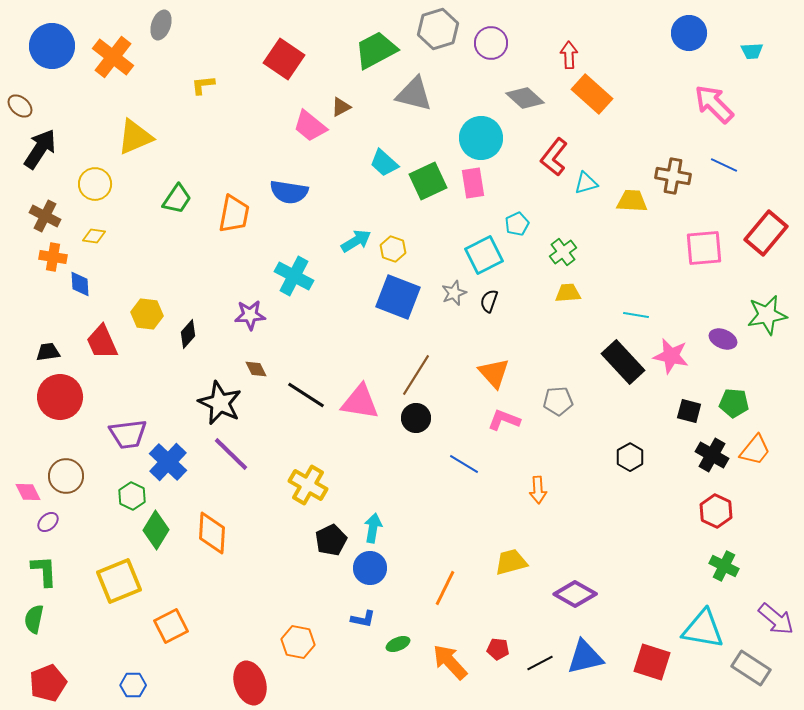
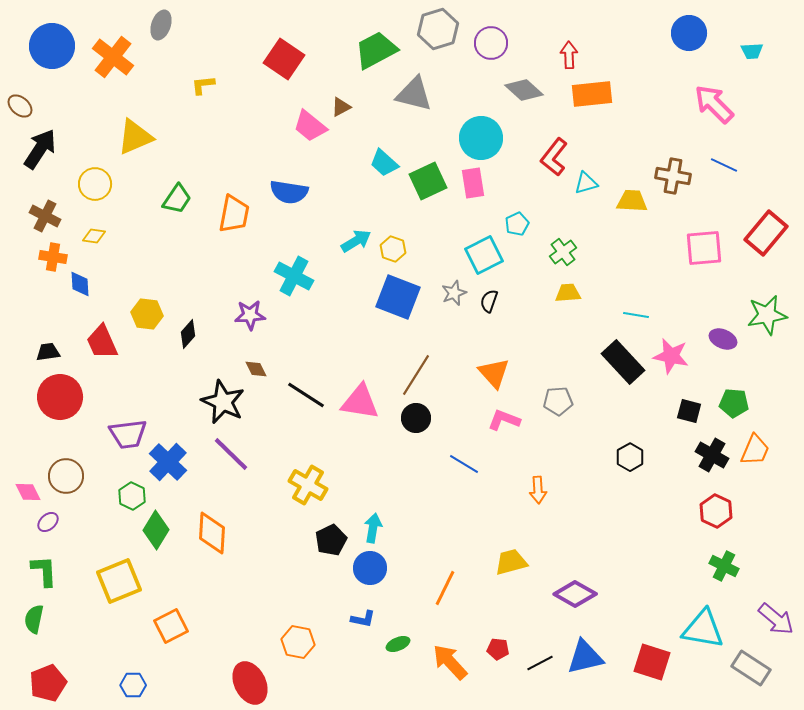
orange rectangle at (592, 94): rotated 48 degrees counterclockwise
gray diamond at (525, 98): moved 1 px left, 8 px up
black star at (220, 403): moved 3 px right, 1 px up
orange trapezoid at (755, 450): rotated 16 degrees counterclockwise
red ellipse at (250, 683): rotated 9 degrees counterclockwise
